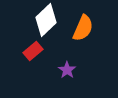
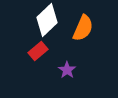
white diamond: moved 1 px right
red rectangle: moved 5 px right
